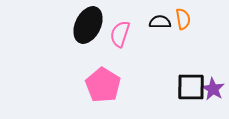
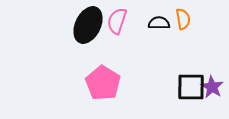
black semicircle: moved 1 px left, 1 px down
pink semicircle: moved 3 px left, 13 px up
pink pentagon: moved 2 px up
purple star: moved 1 px left, 2 px up
